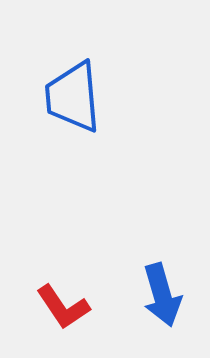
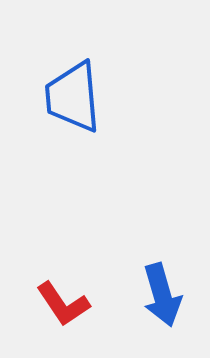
red L-shape: moved 3 px up
